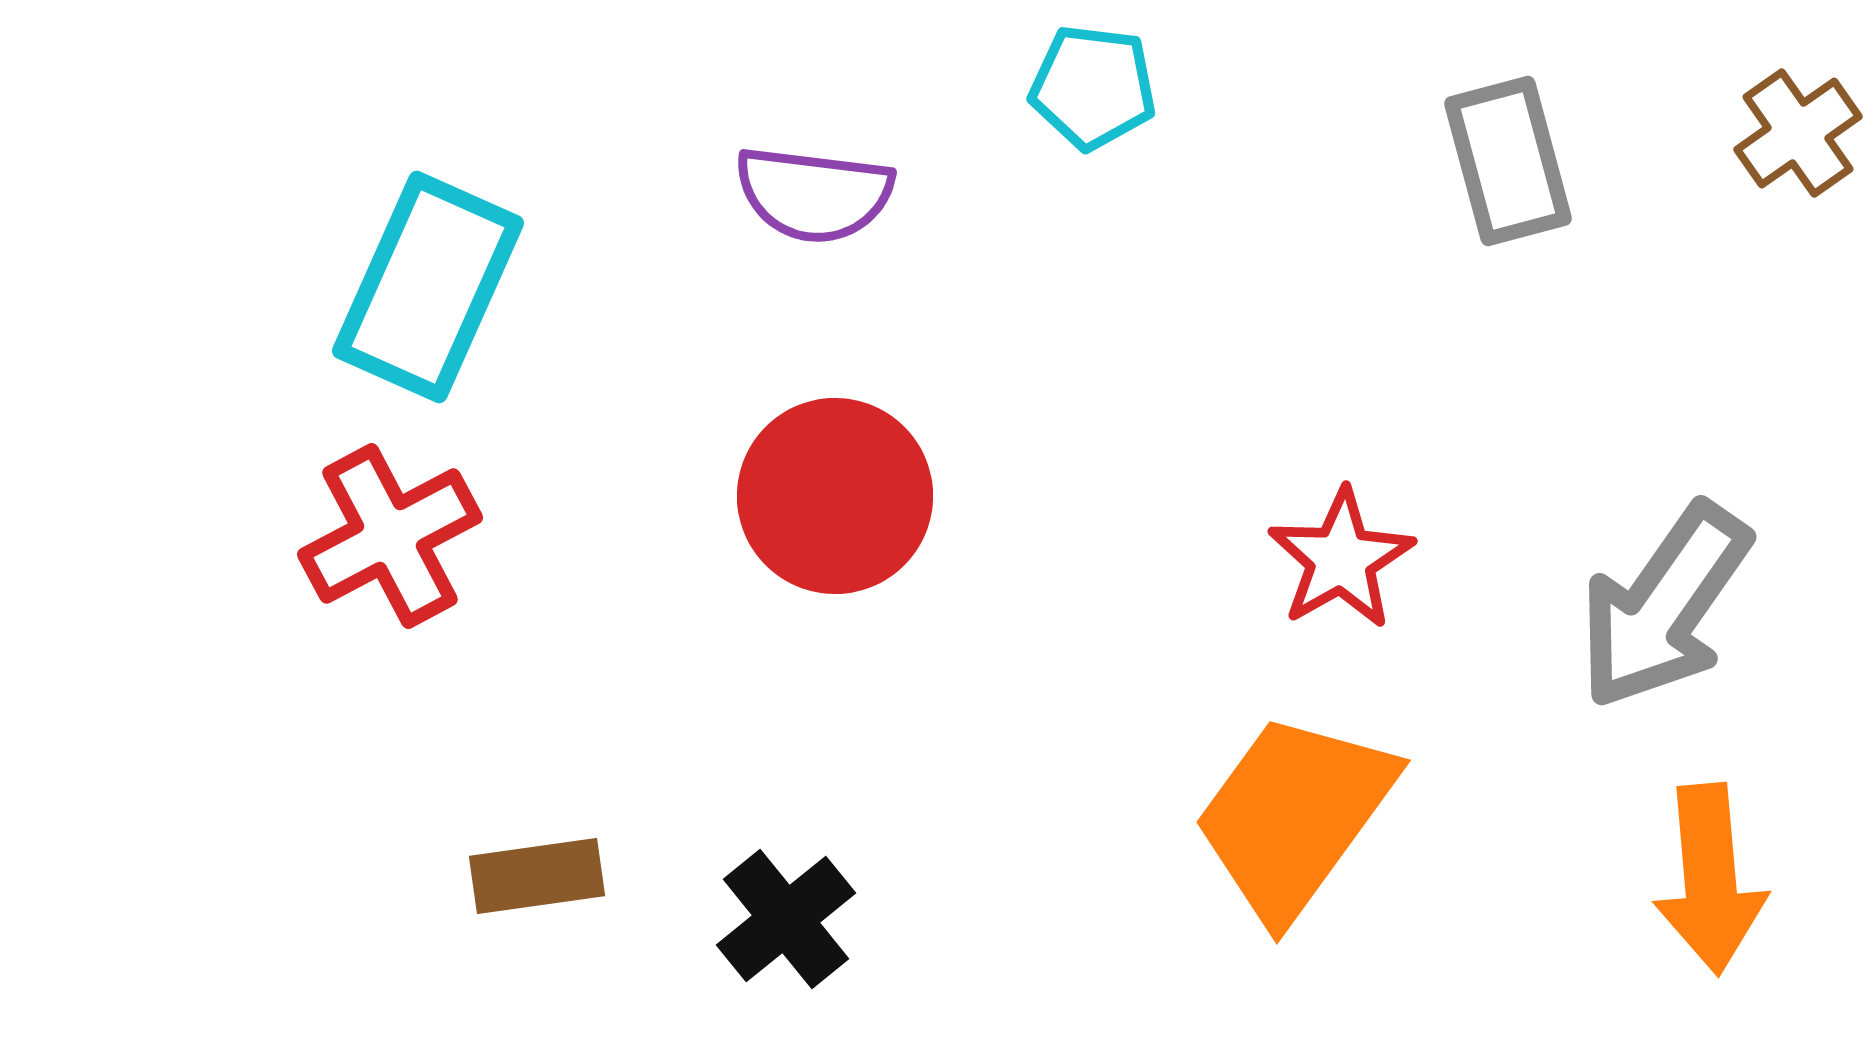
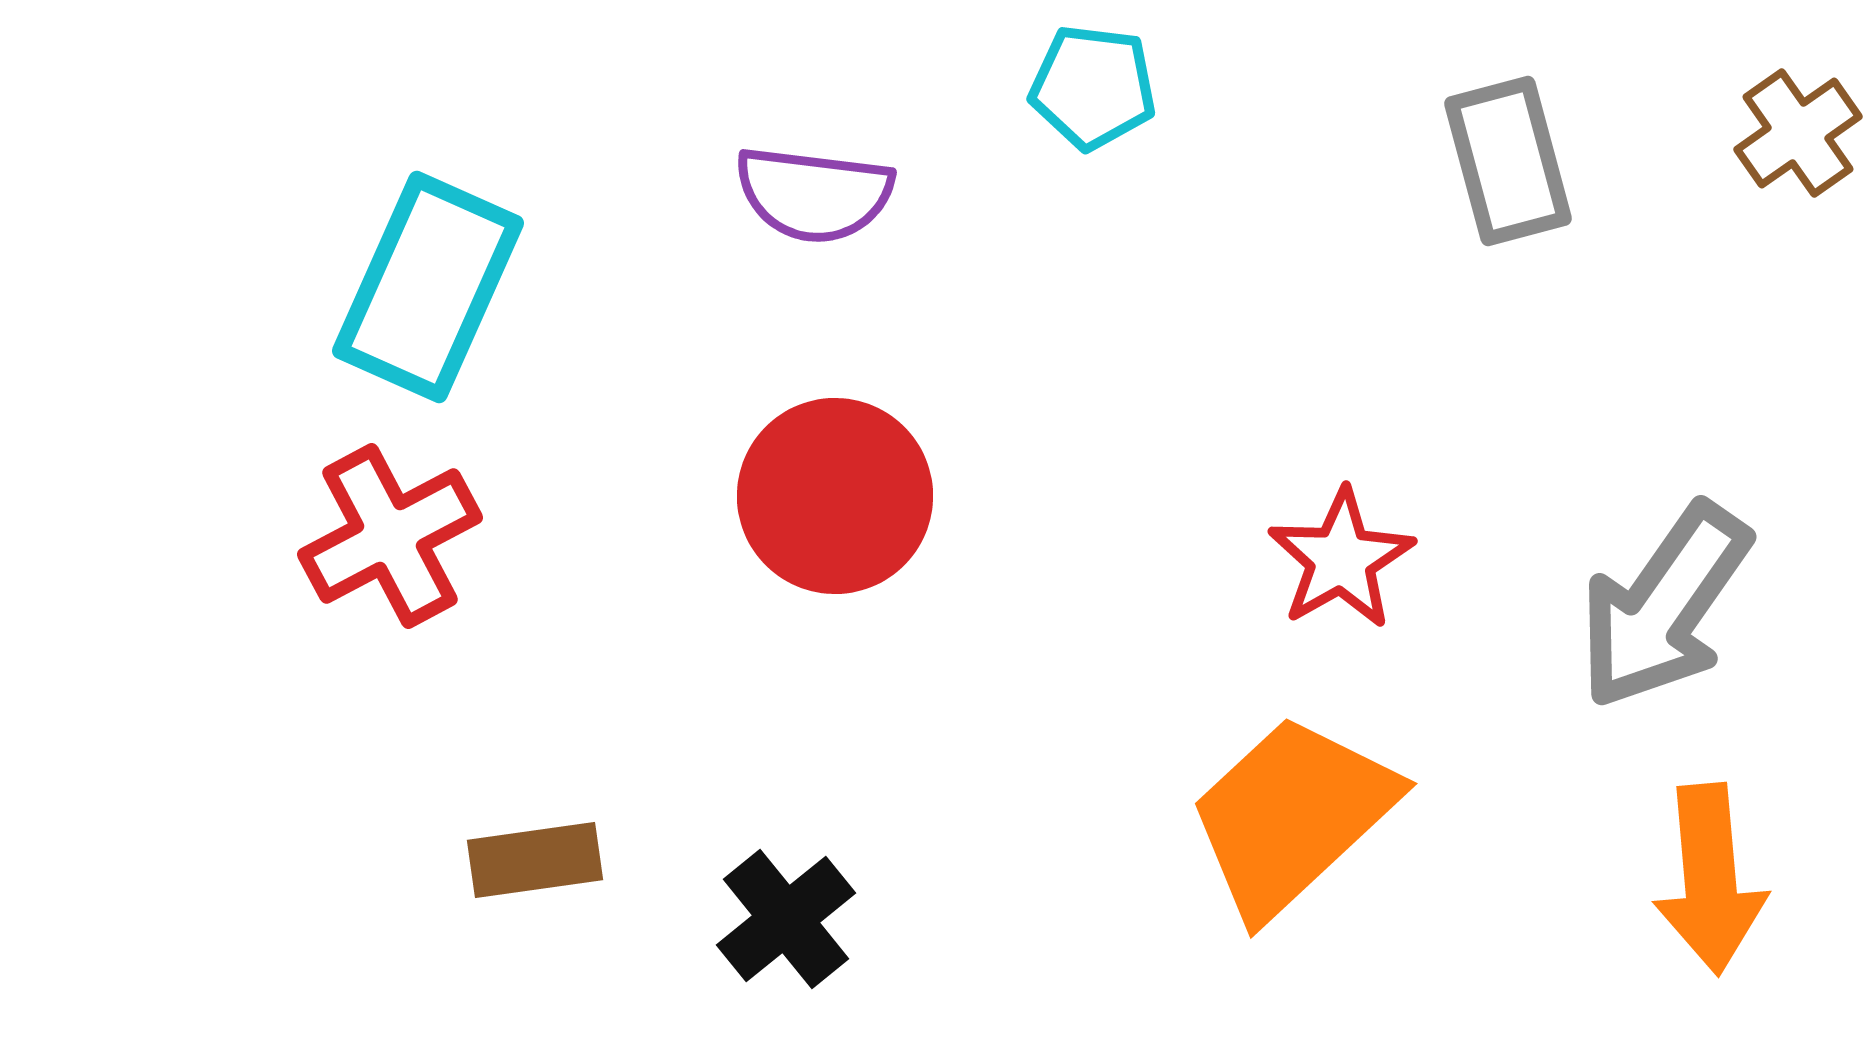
orange trapezoid: moved 2 px left; rotated 11 degrees clockwise
brown rectangle: moved 2 px left, 16 px up
